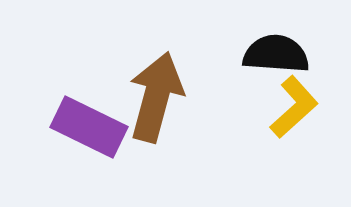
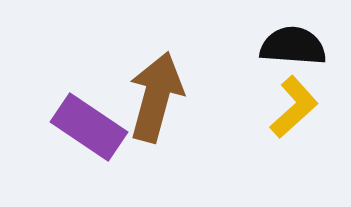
black semicircle: moved 17 px right, 8 px up
purple rectangle: rotated 8 degrees clockwise
